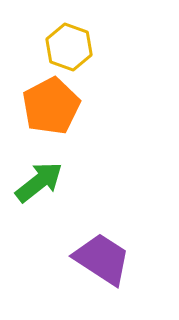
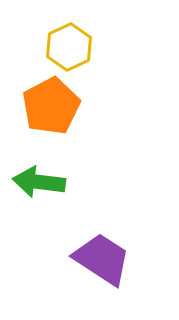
yellow hexagon: rotated 15 degrees clockwise
green arrow: rotated 135 degrees counterclockwise
